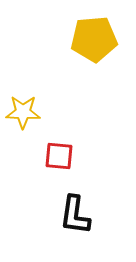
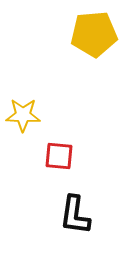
yellow pentagon: moved 5 px up
yellow star: moved 3 px down
